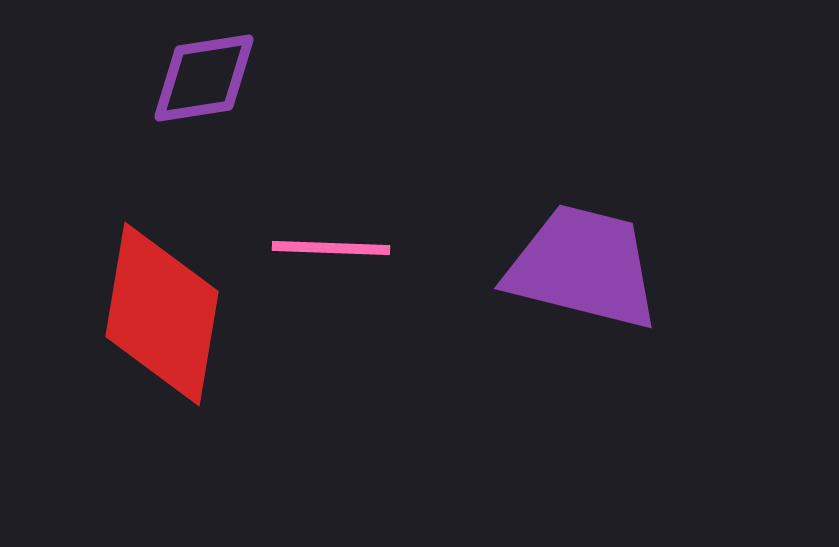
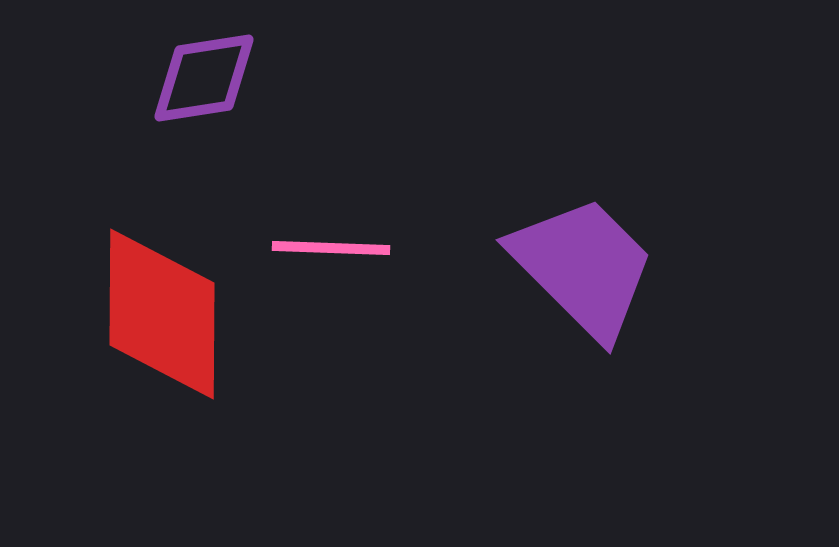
purple trapezoid: rotated 31 degrees clockwise
red diamond: rotated 9 degrees counterclockwise
